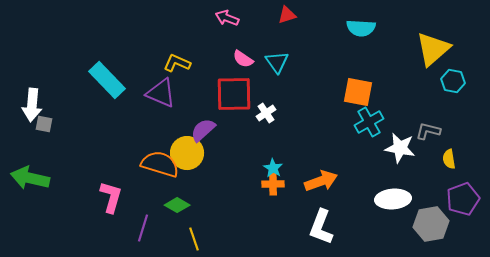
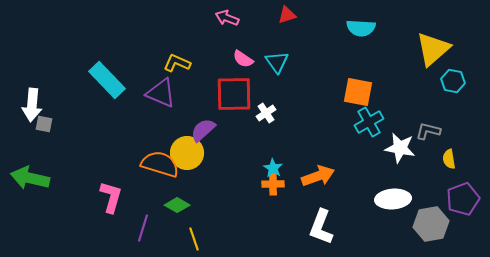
orange arrow: moved 3 px left, 5 px up
